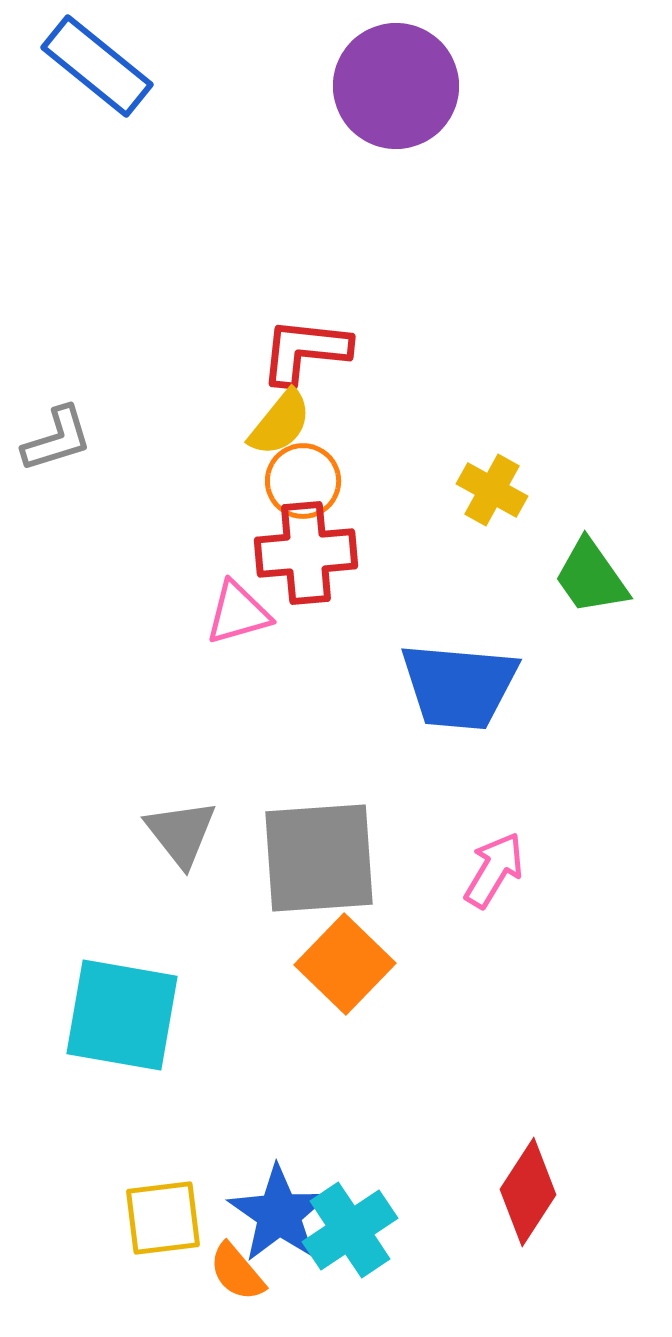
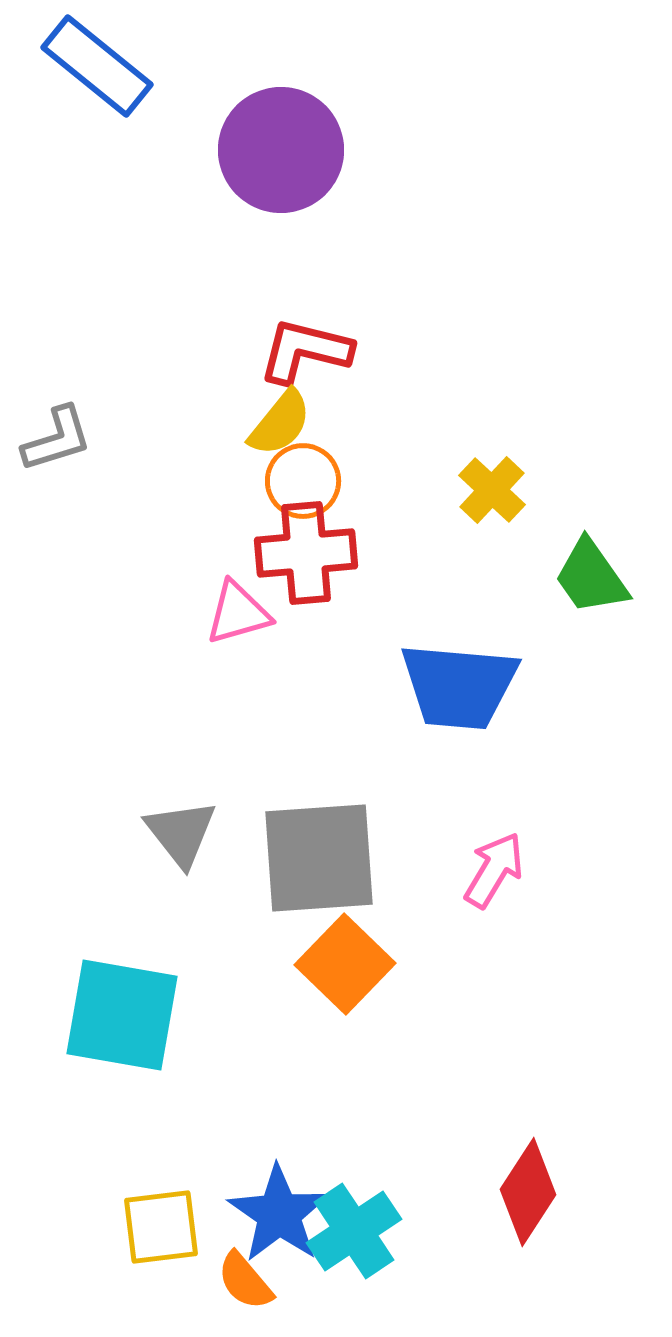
purple circle: moved 115 px left, 64 px down
red L-shape: rotated 8 degrees clockwise
yellow cross: rotated 14 degrees clockwise
yellow square: moved 2 px left, 9 px down
cyan cross: moved 4 px right, 1 px down
orange semicircle: moved 8 px right, 9 px down
